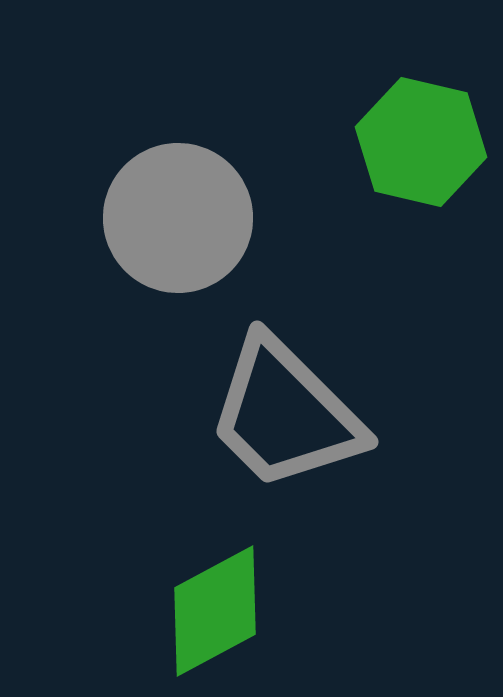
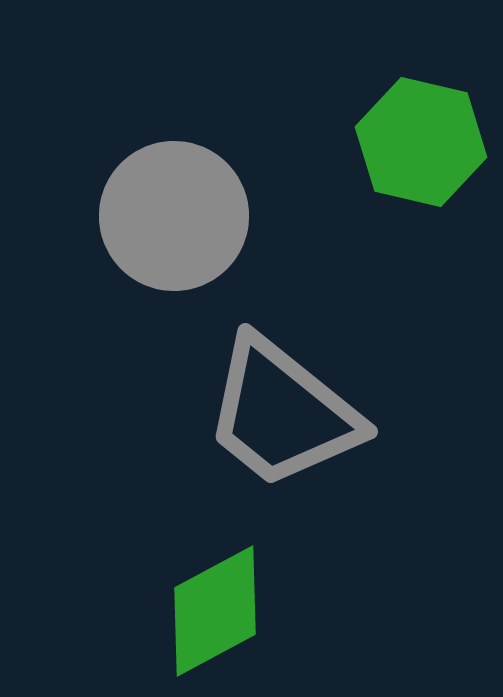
gray circle: moved 4 px left, 2 px up
gray trapezoid: moved 3 px left, 1 px up; rotated 6 degrees counterclockwise
